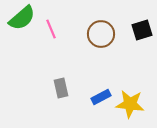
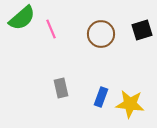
blue rectangle: rotated 42 degrees counterclockwise
